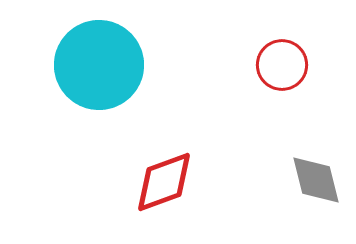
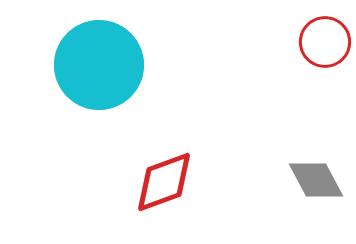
red circle: moved 43 px right, 23 px up
gray diamond: rotated 14 degrees counterclockwise
